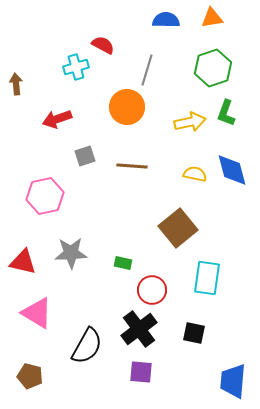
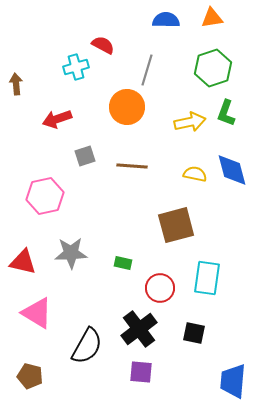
brown square: moved 2 px left, 3 px up; rotated 24 degrees clockwise
red circle: moved 8 px right, 2 px up
